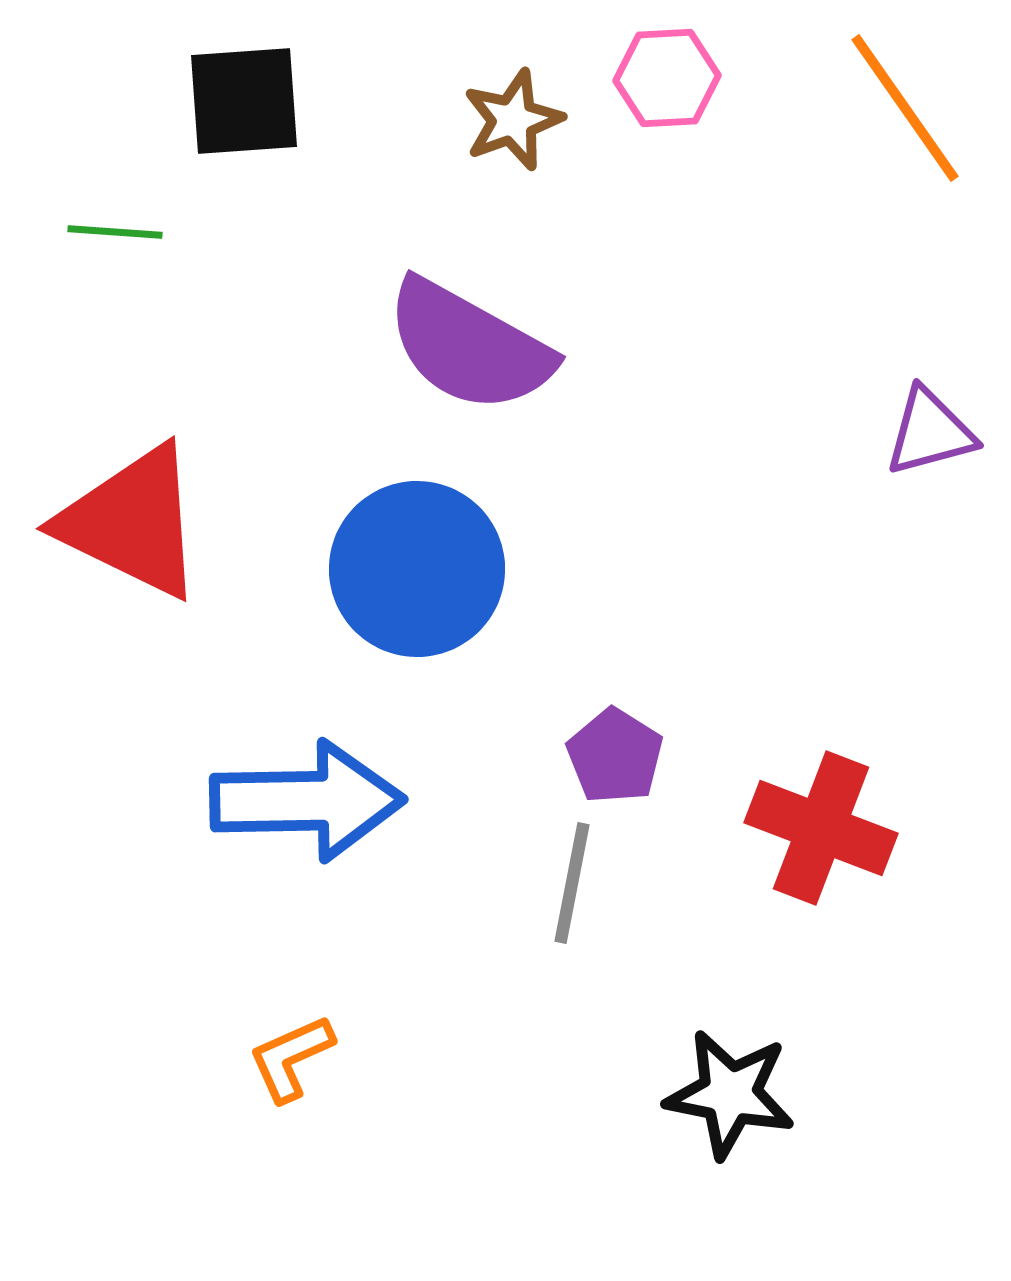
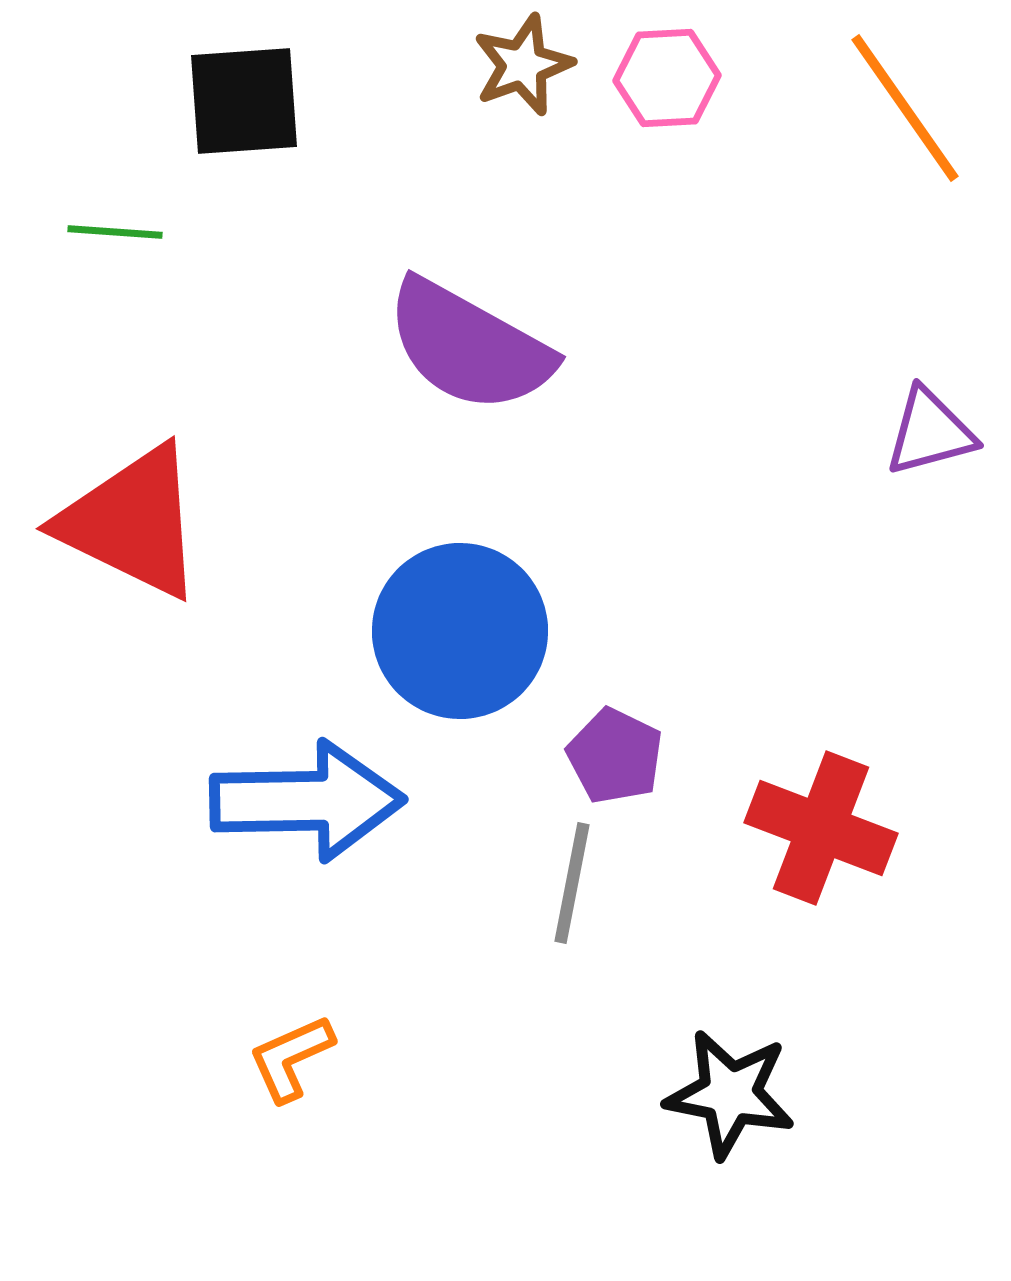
brown star: moved 10 px right, 55 px up
blue circle: moved 43 px right, 62 px down
purple pentagon: rotated 6 degrees counterclockwise
